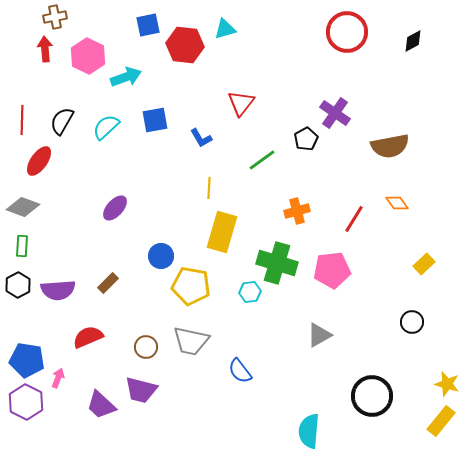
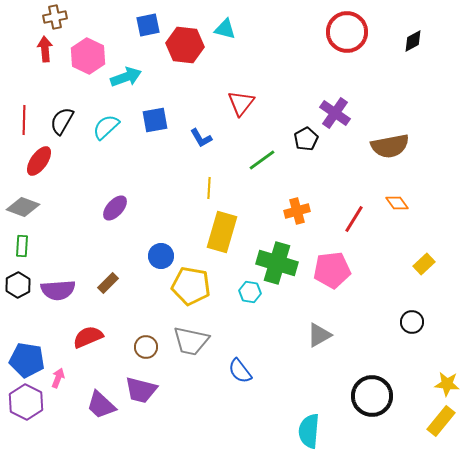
cyan triangle at (225, 29): rotated 30 degrees clockwise
red line at (22, 120): moved 2 px right
cyan hexagon at (250, 292): rotated 15 degrees clockwise
yellow star at (447, 384): rotated 10 degrees counterclockwise
